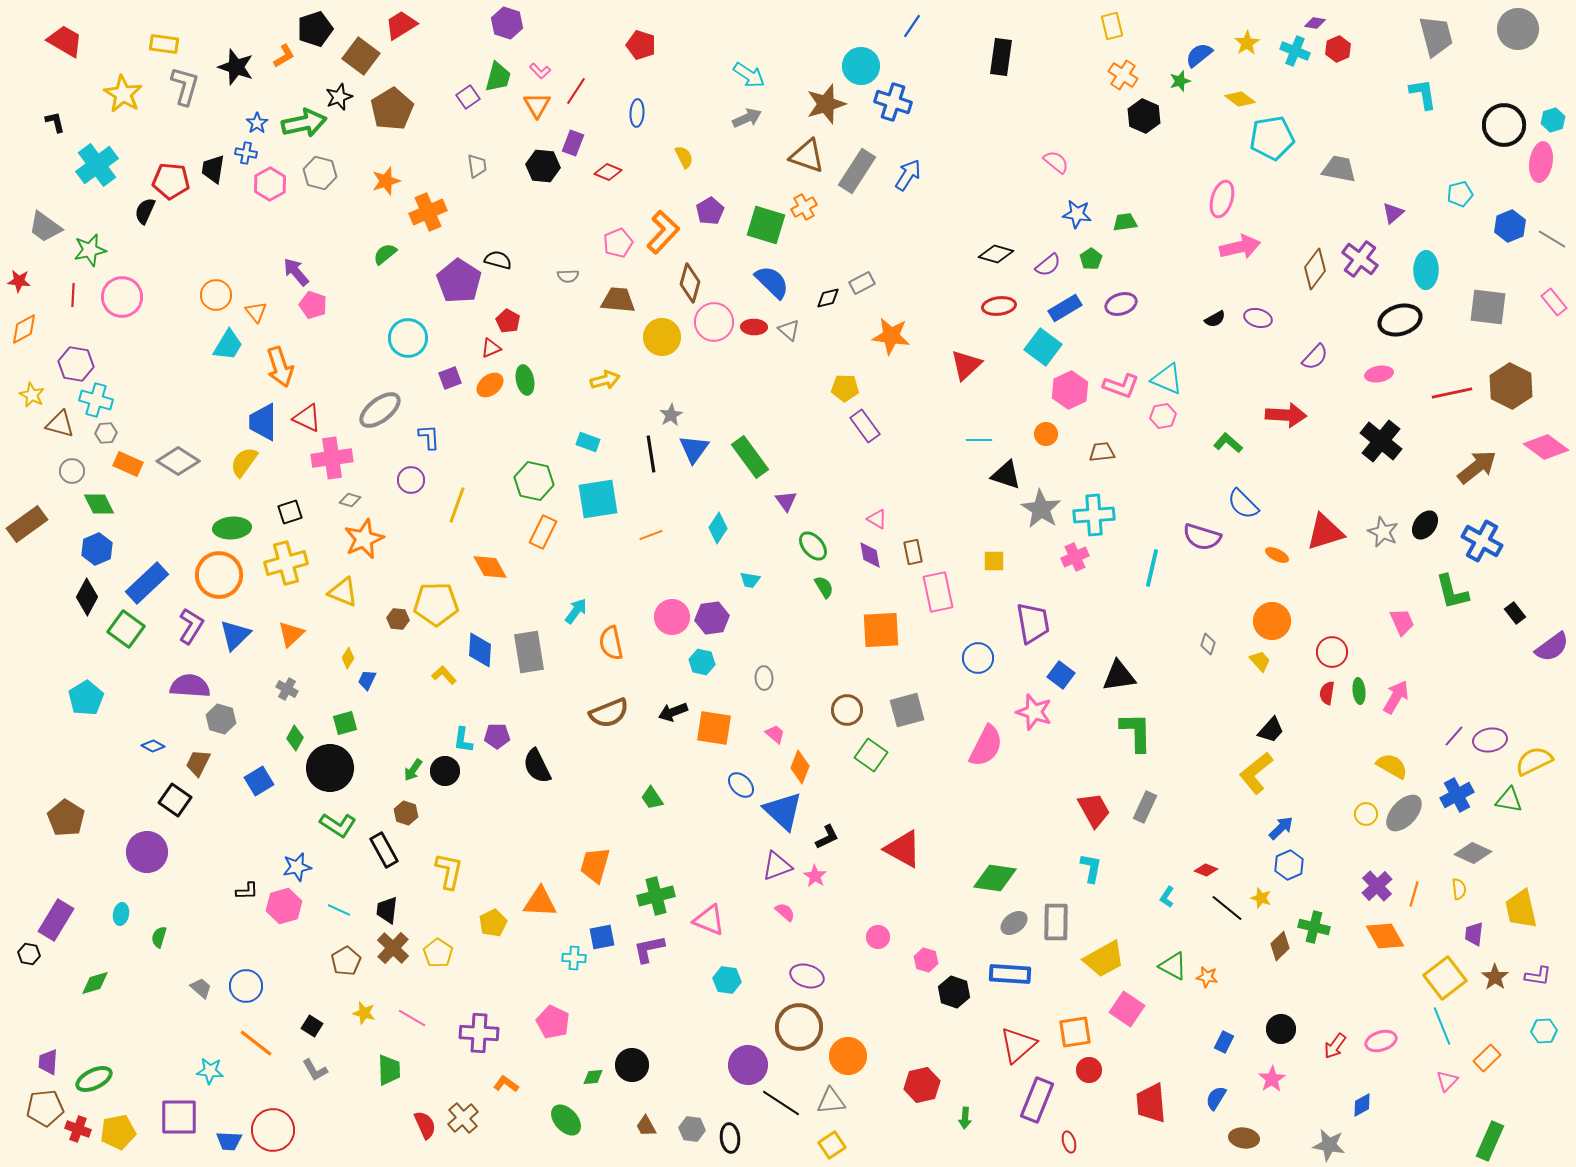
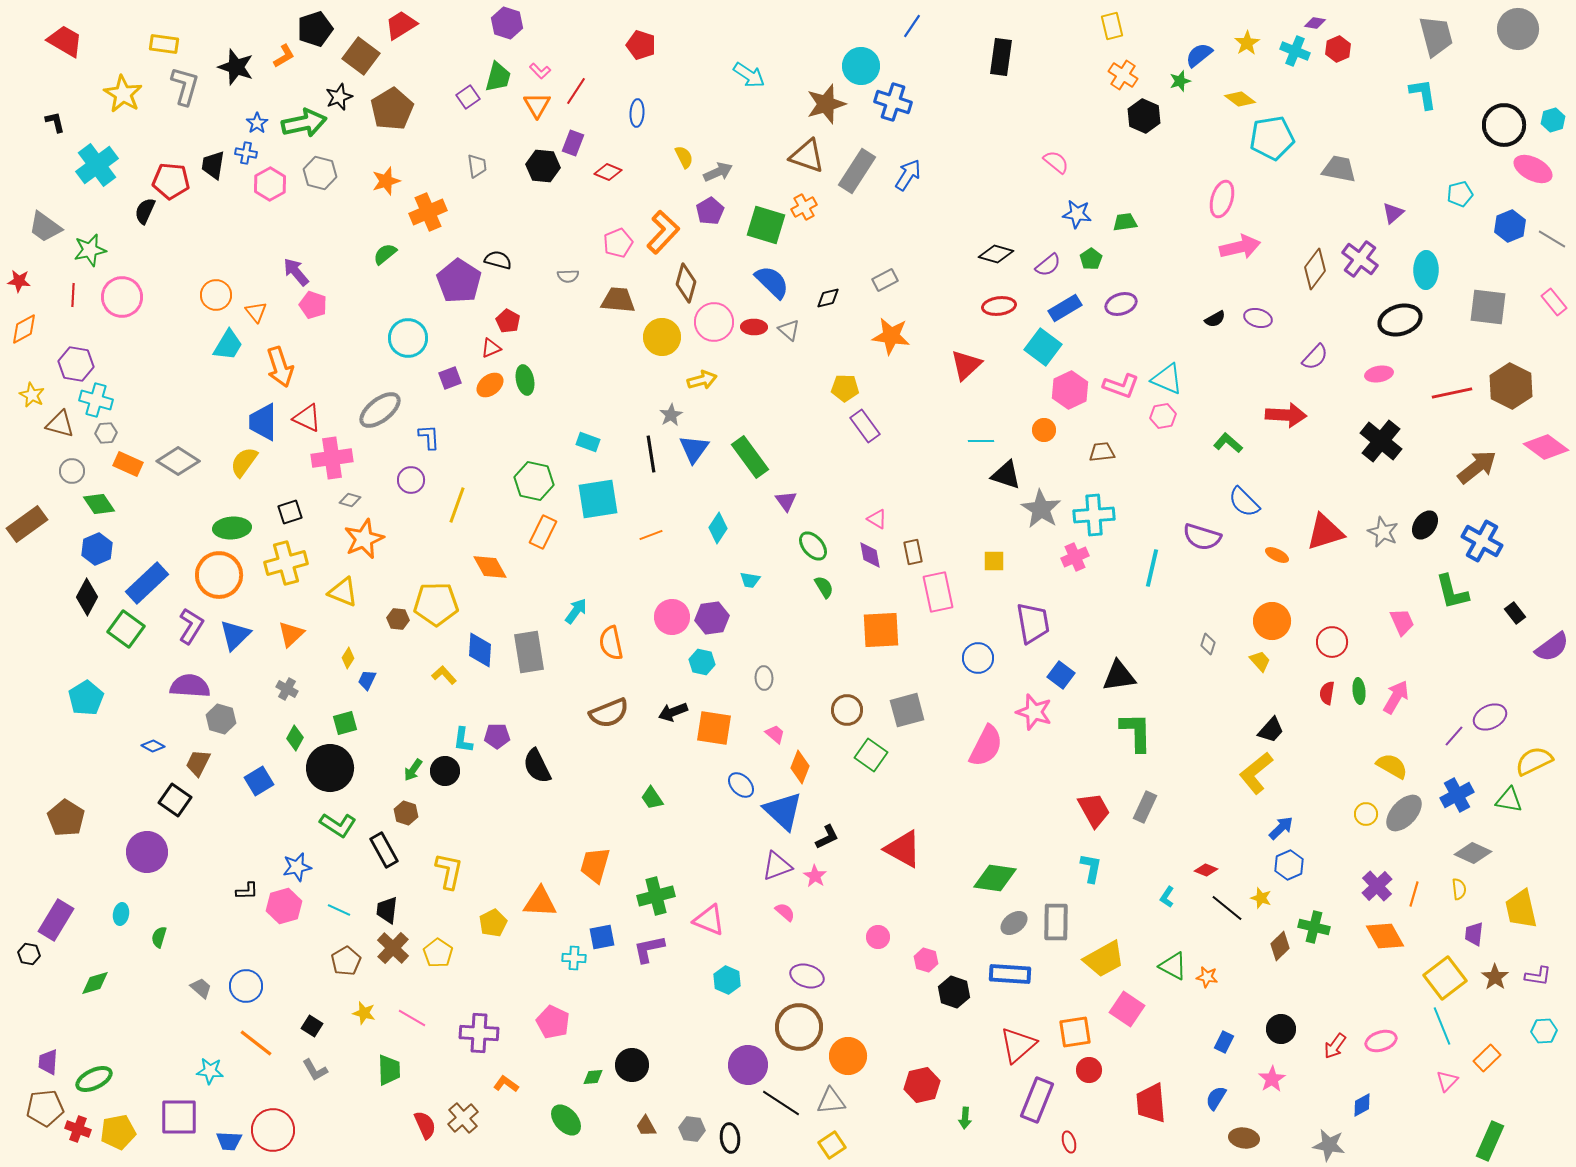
gray arrow at (747, 118): moved 29 px left, 54 px down
pink ellipse at (1541, 162): moved 8 px left, 7 px down; rotated 72 degrees counterclockwise
black trapezoid at (213, 169): moved 4 px up
brown diamond at (690, 283): moved 4 px left
gray rectangle at (862, 283): moved 23 px right, 3 px up
yellow arrow at (605, 380): moved 97 px right
orange circle at (1046, 434): moved 2 px left, 4 px up
cyan line at (979, 440): moved 2 px right, 1 px down
green diamond at (99, 504): rotated 8 degrees counterclockwise
blue semicircle at (1243, 504): moved 1 px right, 2 px up
red circle at (1332, 652): moved 10 px up
purple ellipse at (1490, 740): moved 23 px up; rotated 16 degrees counterclockwise
cyan hexagon at (727, 980): rotated 16 degrees clockwise
